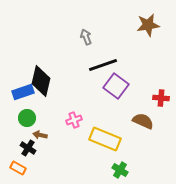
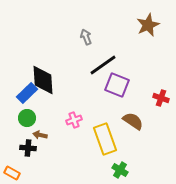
brown star: rotated 15 degrees counterclockwise
black line: rotated 16 degrees counterclockwise
black diamond: moved 2 px right, 1 px up; rotated 16 degrees counterclockwise
purple square: moved 1 px right, 1 px up; rotated 15 degrees counterclockwise
blue rectangle: moved 4 px right, 1 px down; rotated 25 degrees counterclockwise
red cross: rotated 14 degrees clockwise
brown semicircle: moved 10 px left; rotated 10 degrees clockwise
yellow rectangle: rotated 48 degrees clockwise
black cross: rotated 28 degrees counterclockwise
orange rectangle: moved 6 px left, 5 px down
